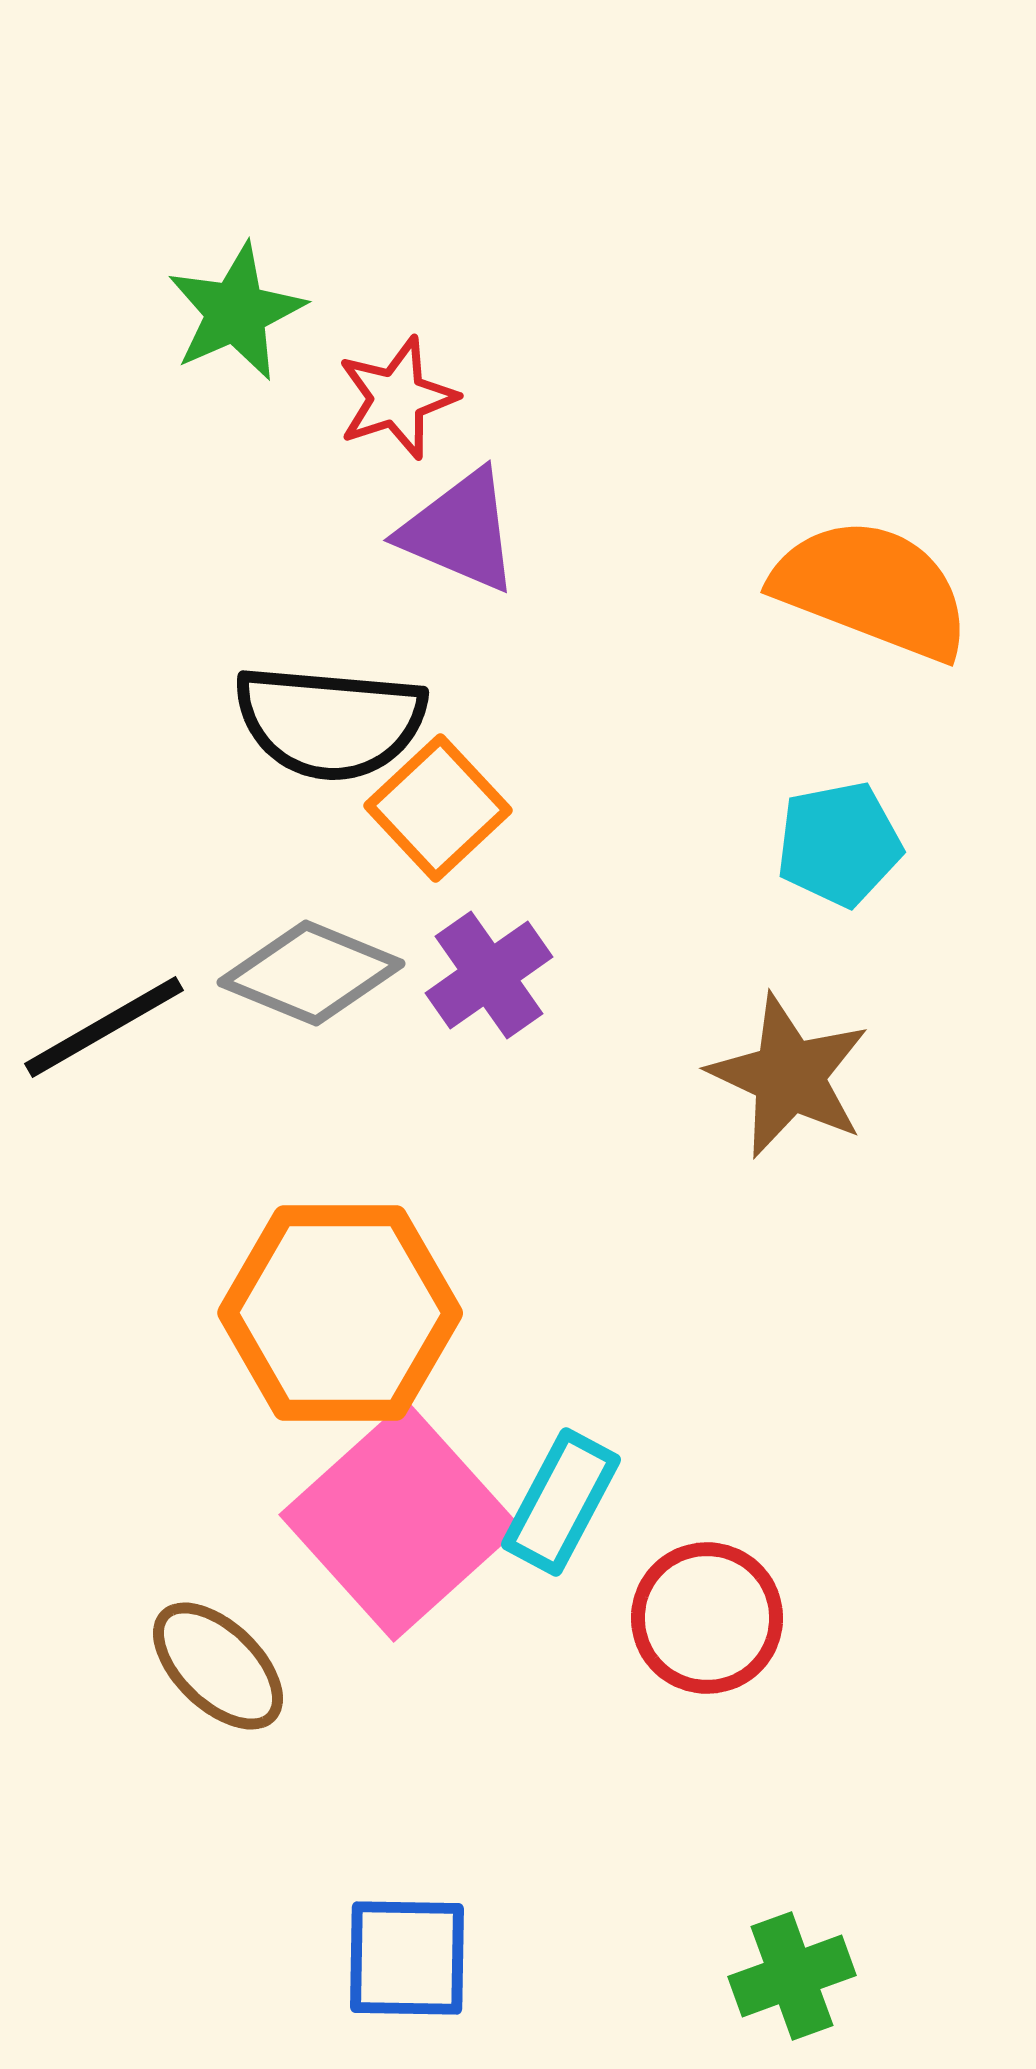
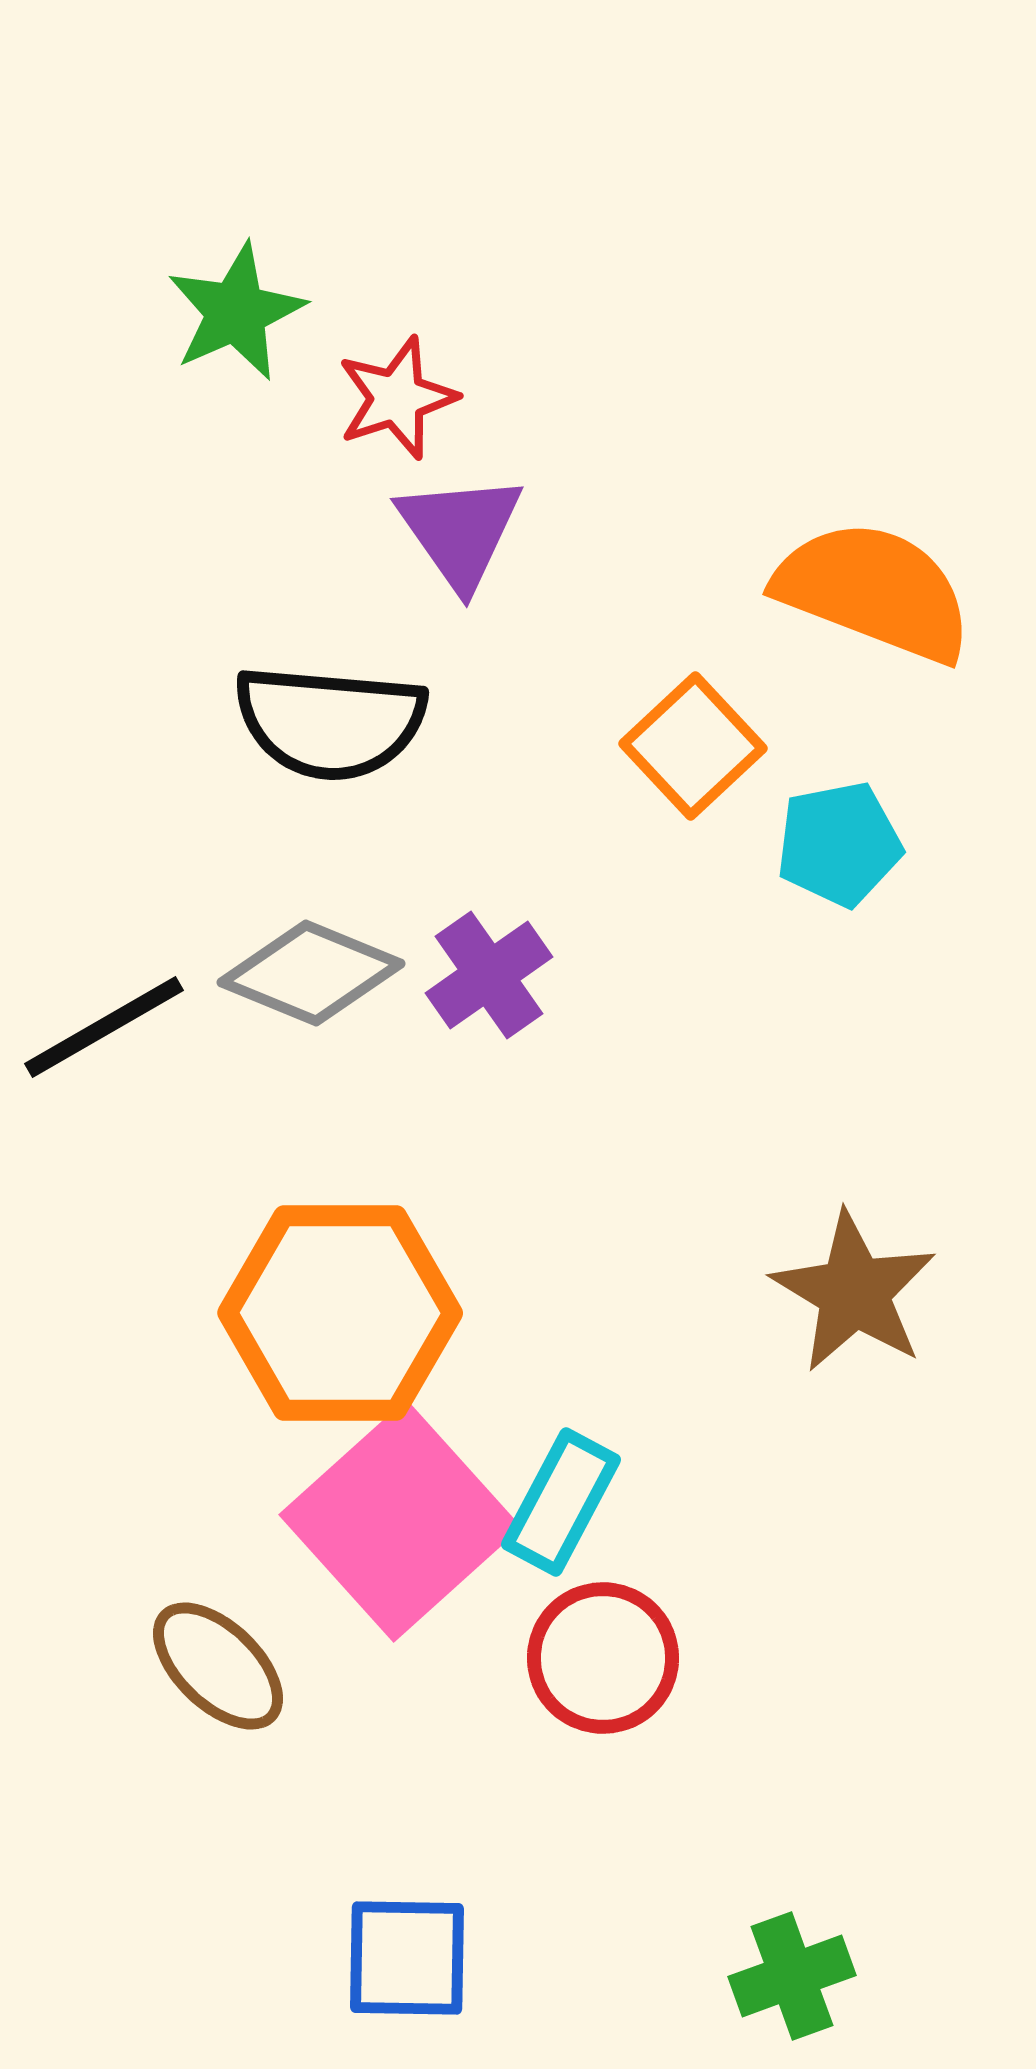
purple triangle: rotated 32 degrees clockwise
orange semicircle: moved 2 px right, 2 px down
orange square: moved 255 px right, 62 px up
brown star: moved 65 px right, 216 px down; rotated 6 degrees clockwise
red circle: moved 104 px left, 40 px down
